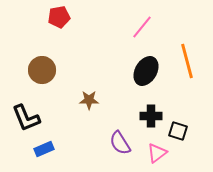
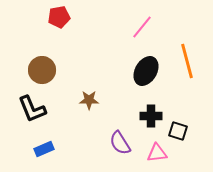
black L-shape: moved 6 px right, 9 px up
pink triangle: rotated 30 degrees clockwise
